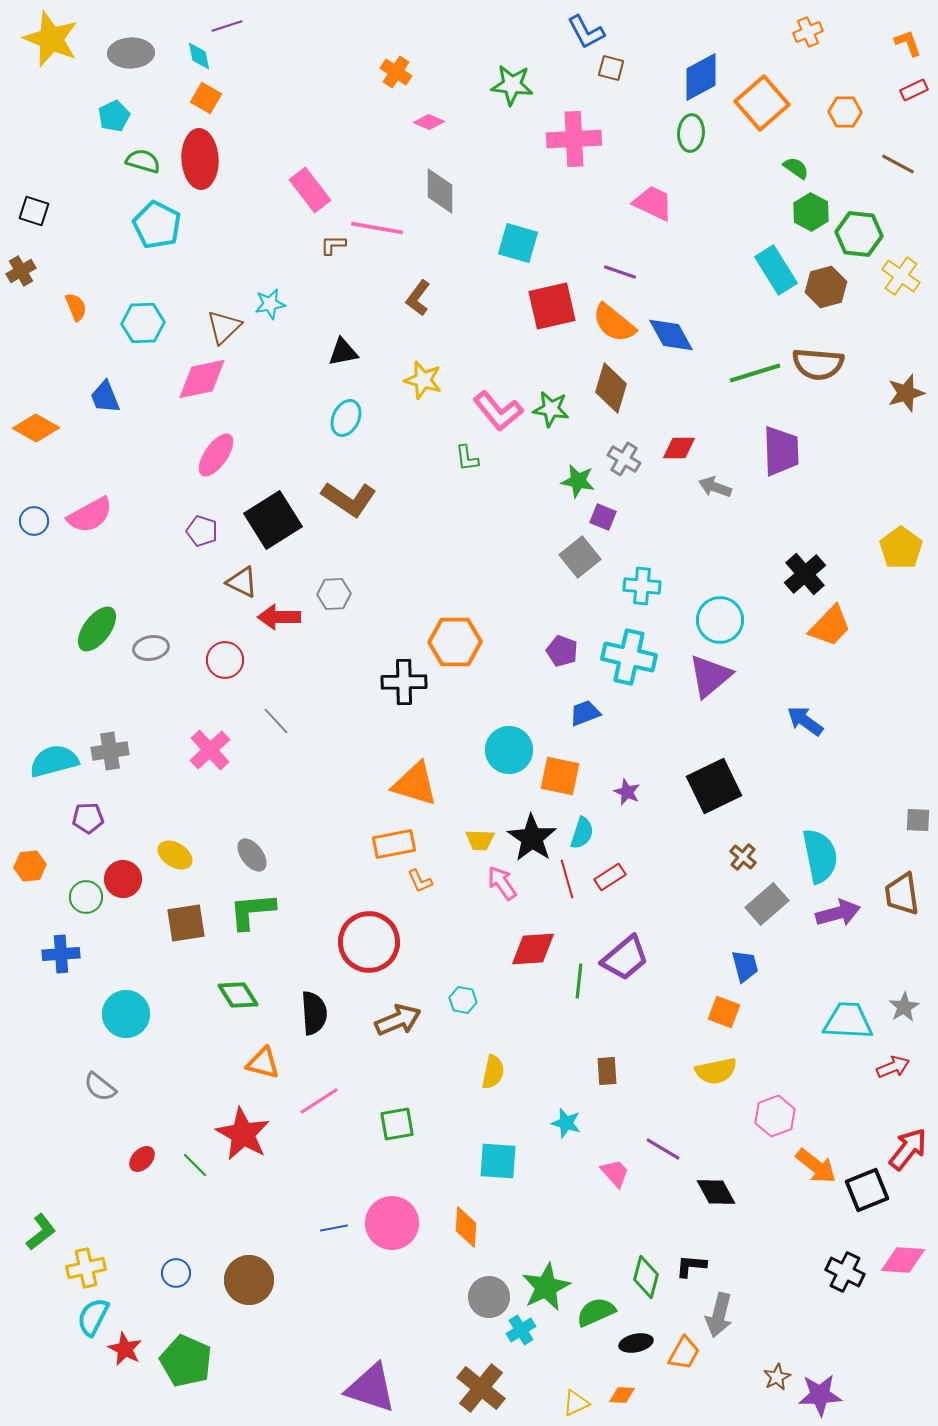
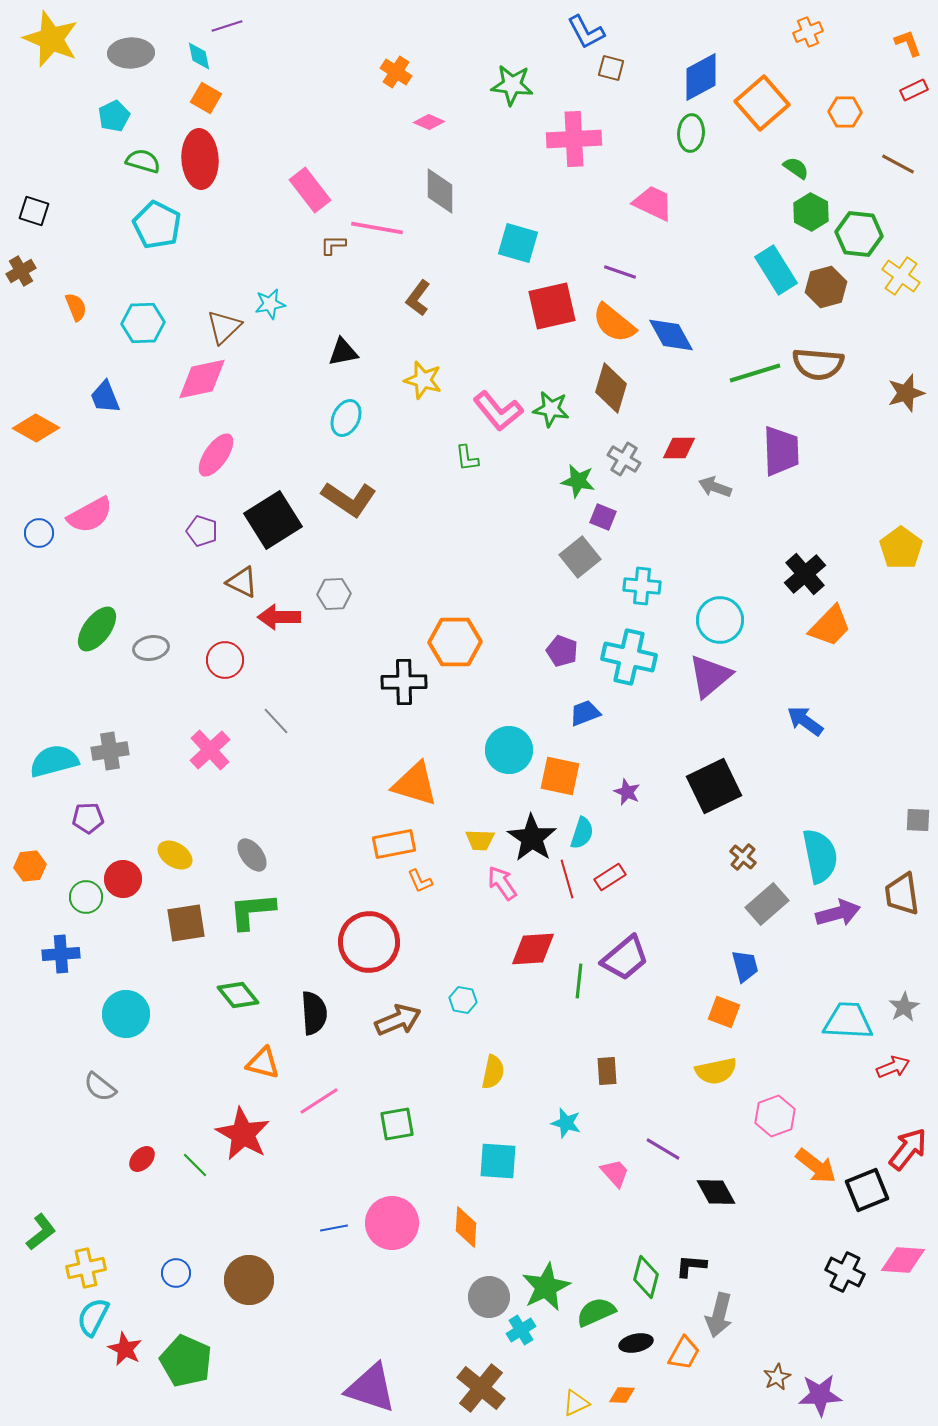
blue circle at (34, 521): moved 5 px right, 12 px down
green diamond at (238, 995): rotated 6 degrees counterclockwise
